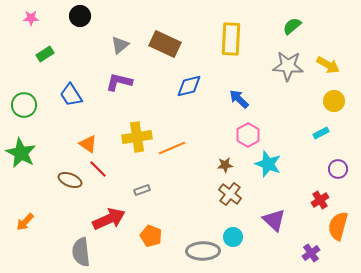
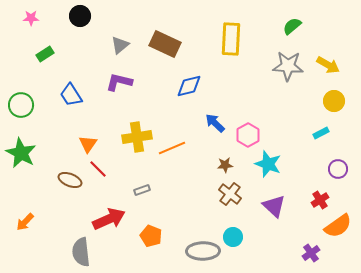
blue arrow: moved 24 px left, 24 px down
green circle: moved 3 px left
orange triangle: rotated 30 degrees clockwise
purple triangle: moved 14 px up
orange semicircle: rotated 140 degrees counterclockwise
